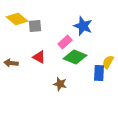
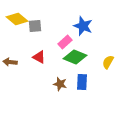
brown arrow: moved 1 px left, 1 px up
blue rectangle: moved 17 px left, 9 px down
